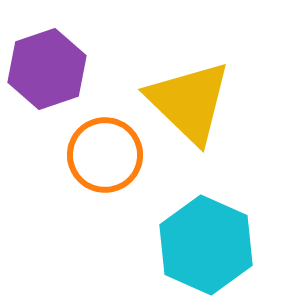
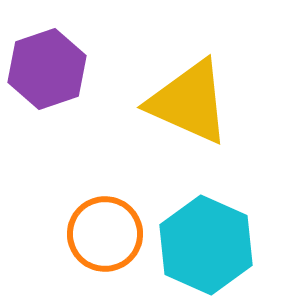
yellow triangle: rotated 20 degrees counterclockwise
orange circle: moved 79 px down
